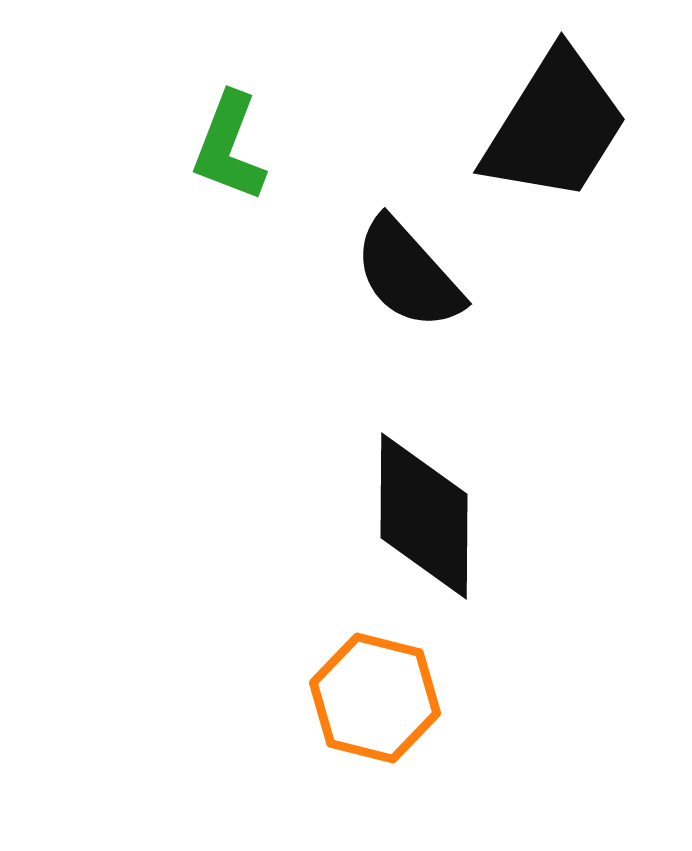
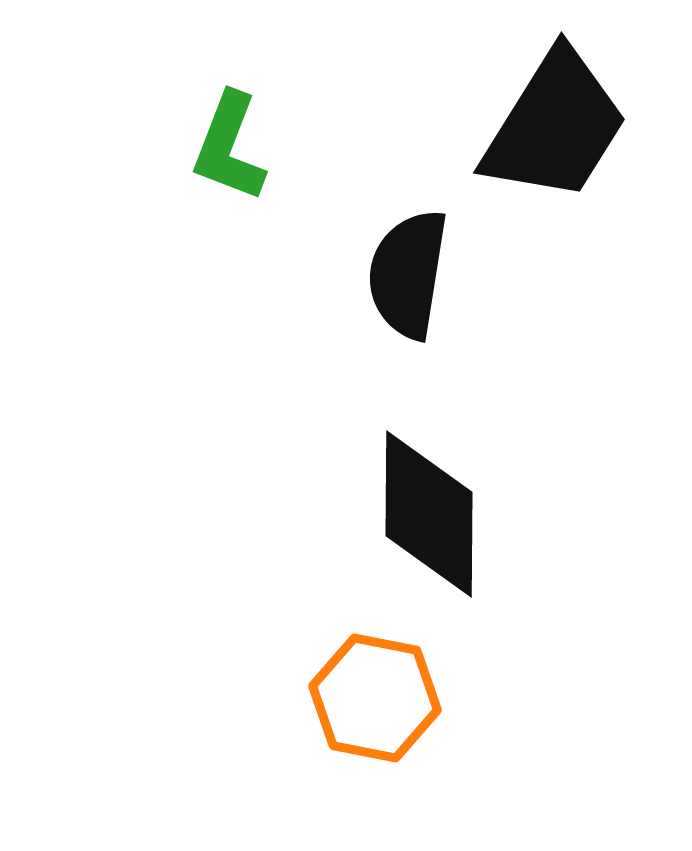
black semicircle: rotated 51 degrees clockwise
black diamond: moved 5 px right, 2 px up
orange hexagon: rotated 3 degrees counterclockwise
